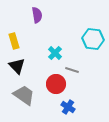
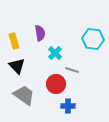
purple semicircle: moved 3 px right, 18 px down
blue cross: moved 1 px up; rotated 32 degrees counterclockwise
